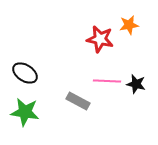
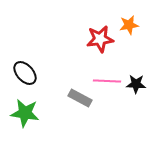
red star: rotated 20 degrees counterclockwise
black ellipse: rotated 15 degrees clockwise
black star: rotated 12 degrees counterclockwise
gray rectangle: moved 2 px right, 3 px up
green star: moved 1 px down
